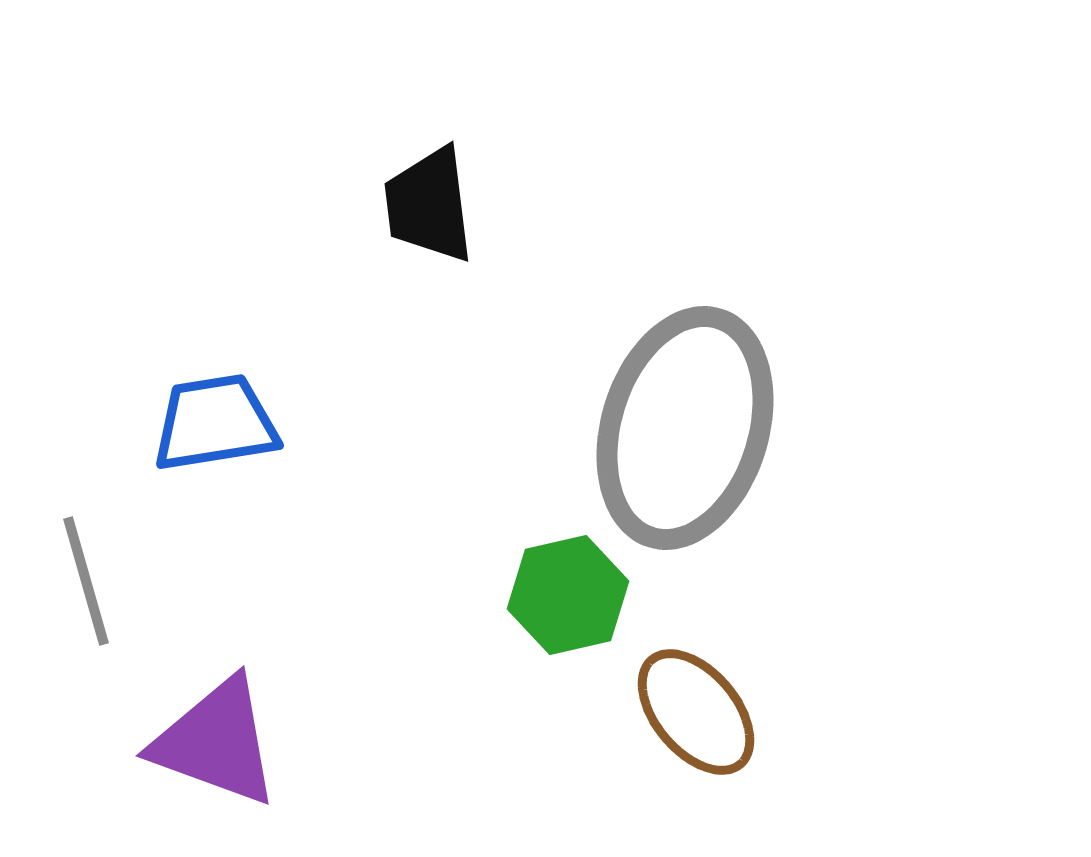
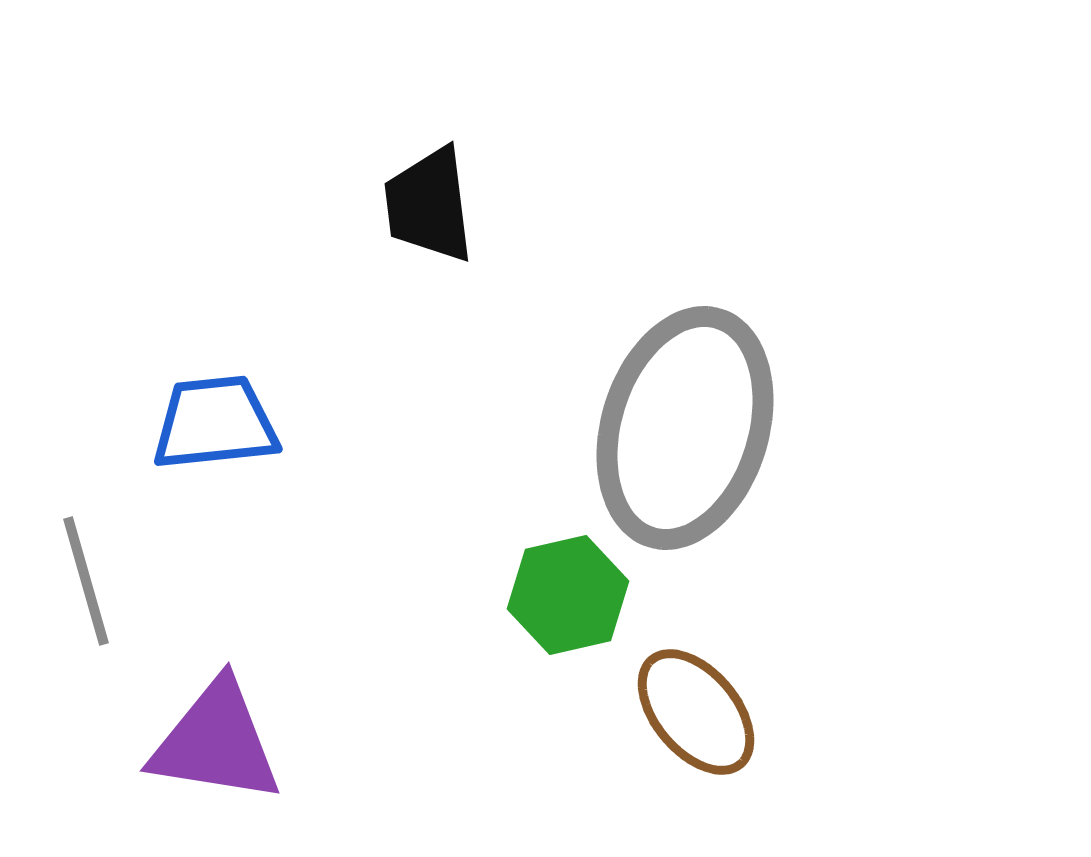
blue trapezoid: rotated 3 degrees clockwise
purple triangle: rotated 11 degrees counterclockwise
